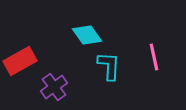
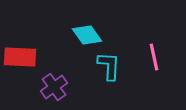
red rectangle: moved 4 px up; rotated 32 degrees clockwise
